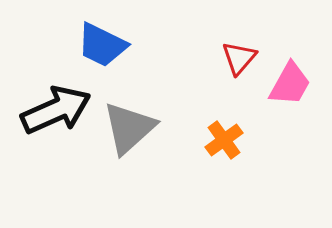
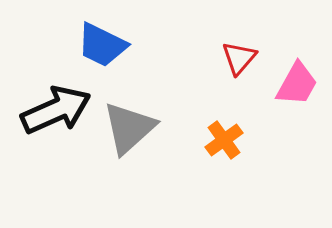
pink trapezoid: moved 7 px right
